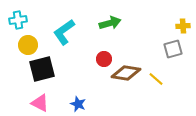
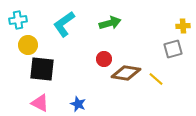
cyan L-shape: moved 8 px up
black square: rotated 20 degrees clockwise
